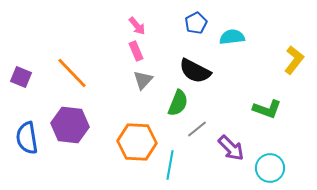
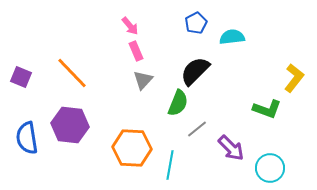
pink arrow: moved 7 px left
yellow L-shape: moved 18 px down
black semicircle: rotated 108 degrees clockwise
orange hexagon: moved 5 px left, 6 px down
